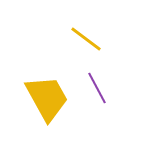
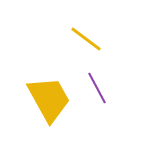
yellow trapezoid: moved 2 px right, 1 px down
